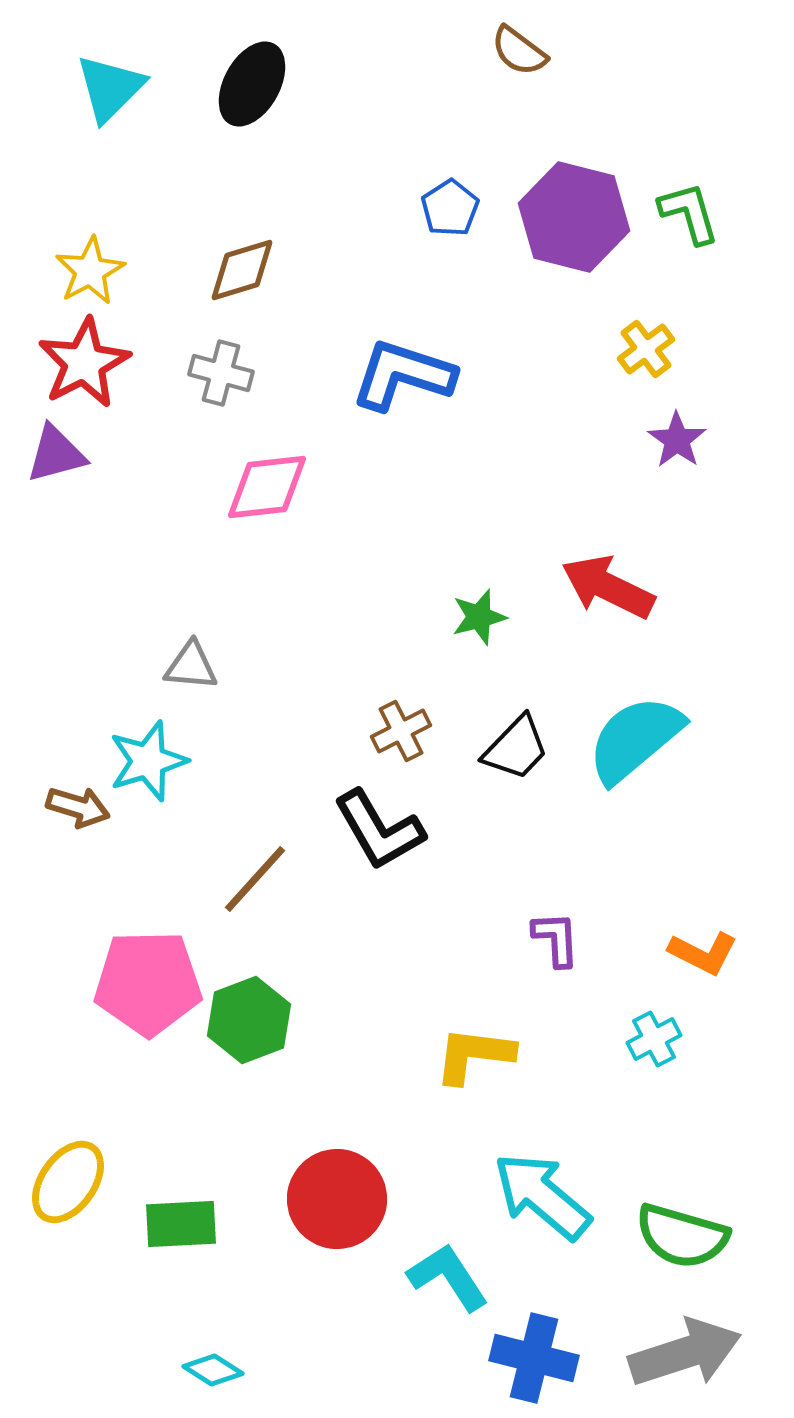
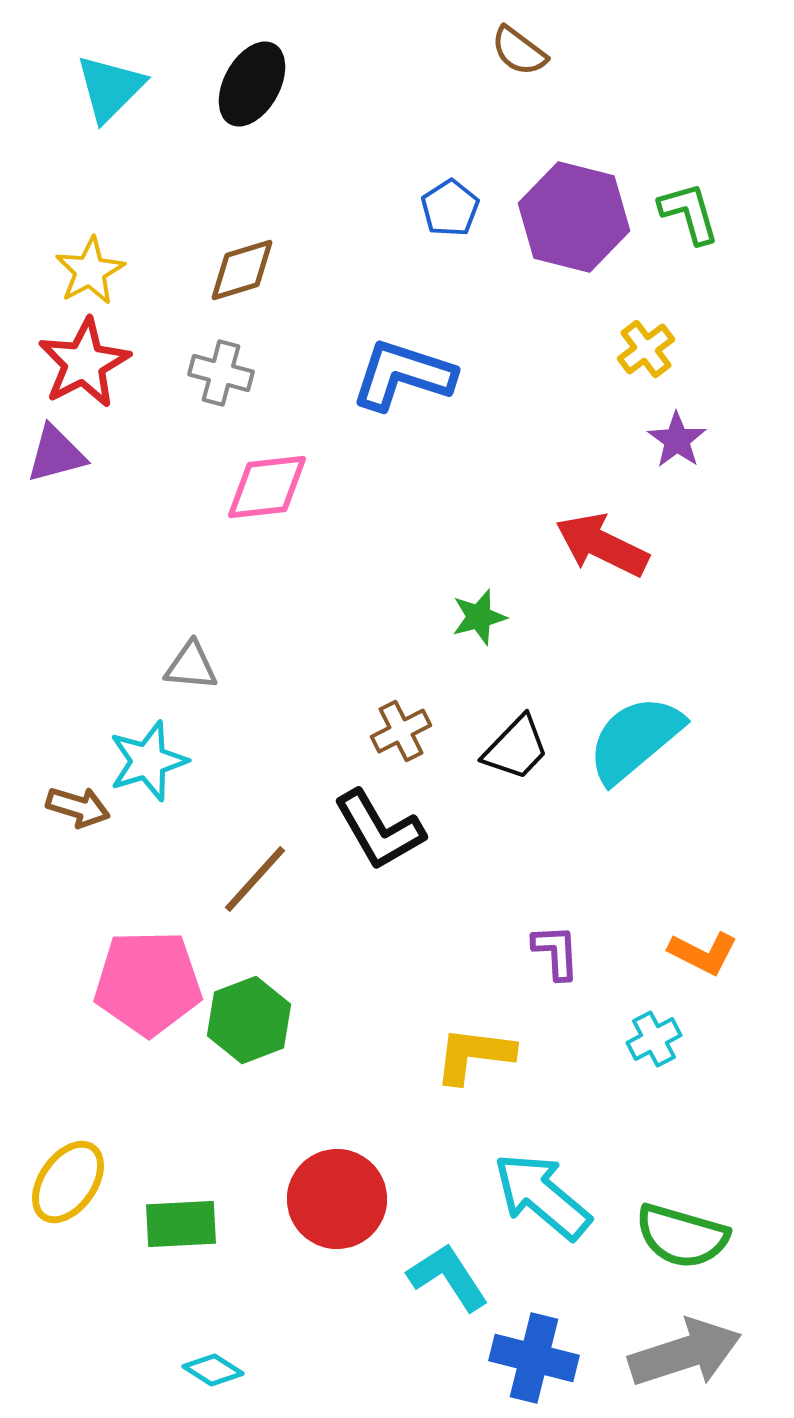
red arrow: moved 6 px left, 42 px up
purple L-shape: moved 13 px down
